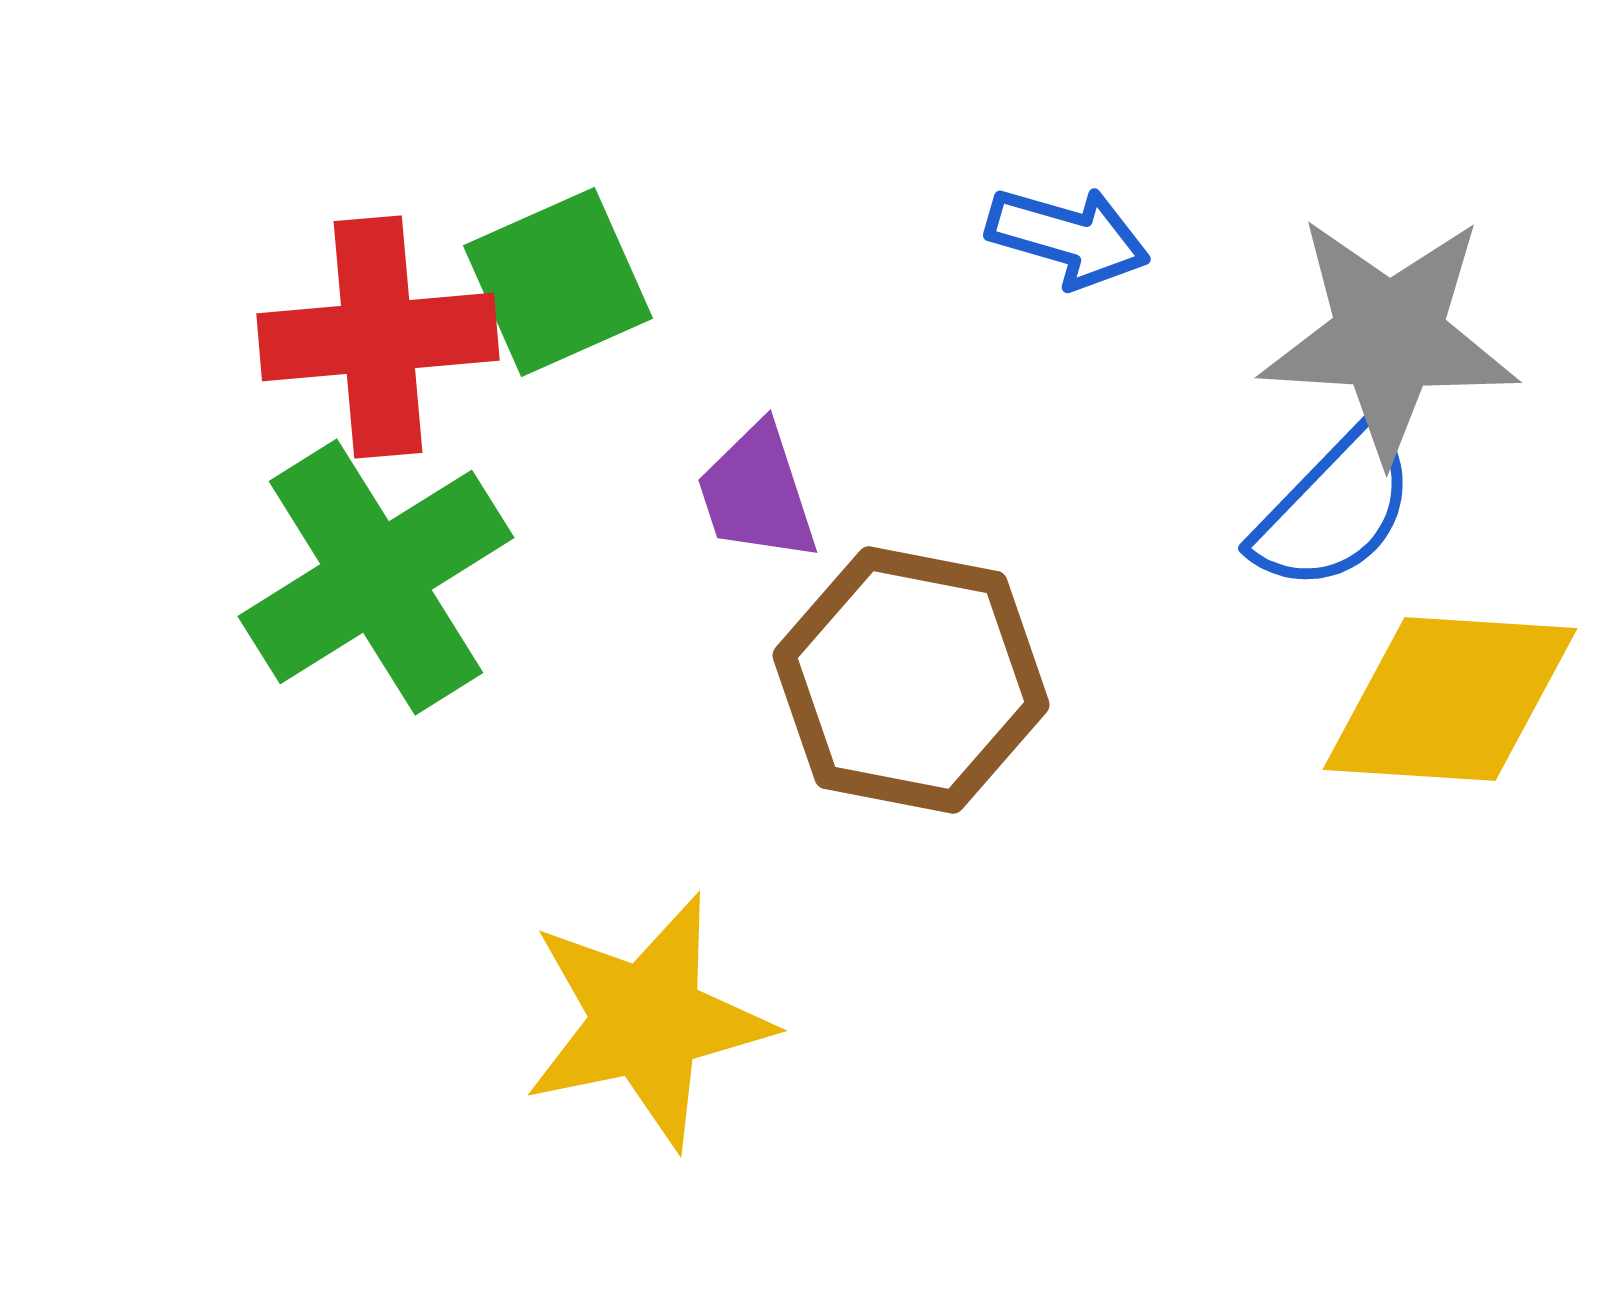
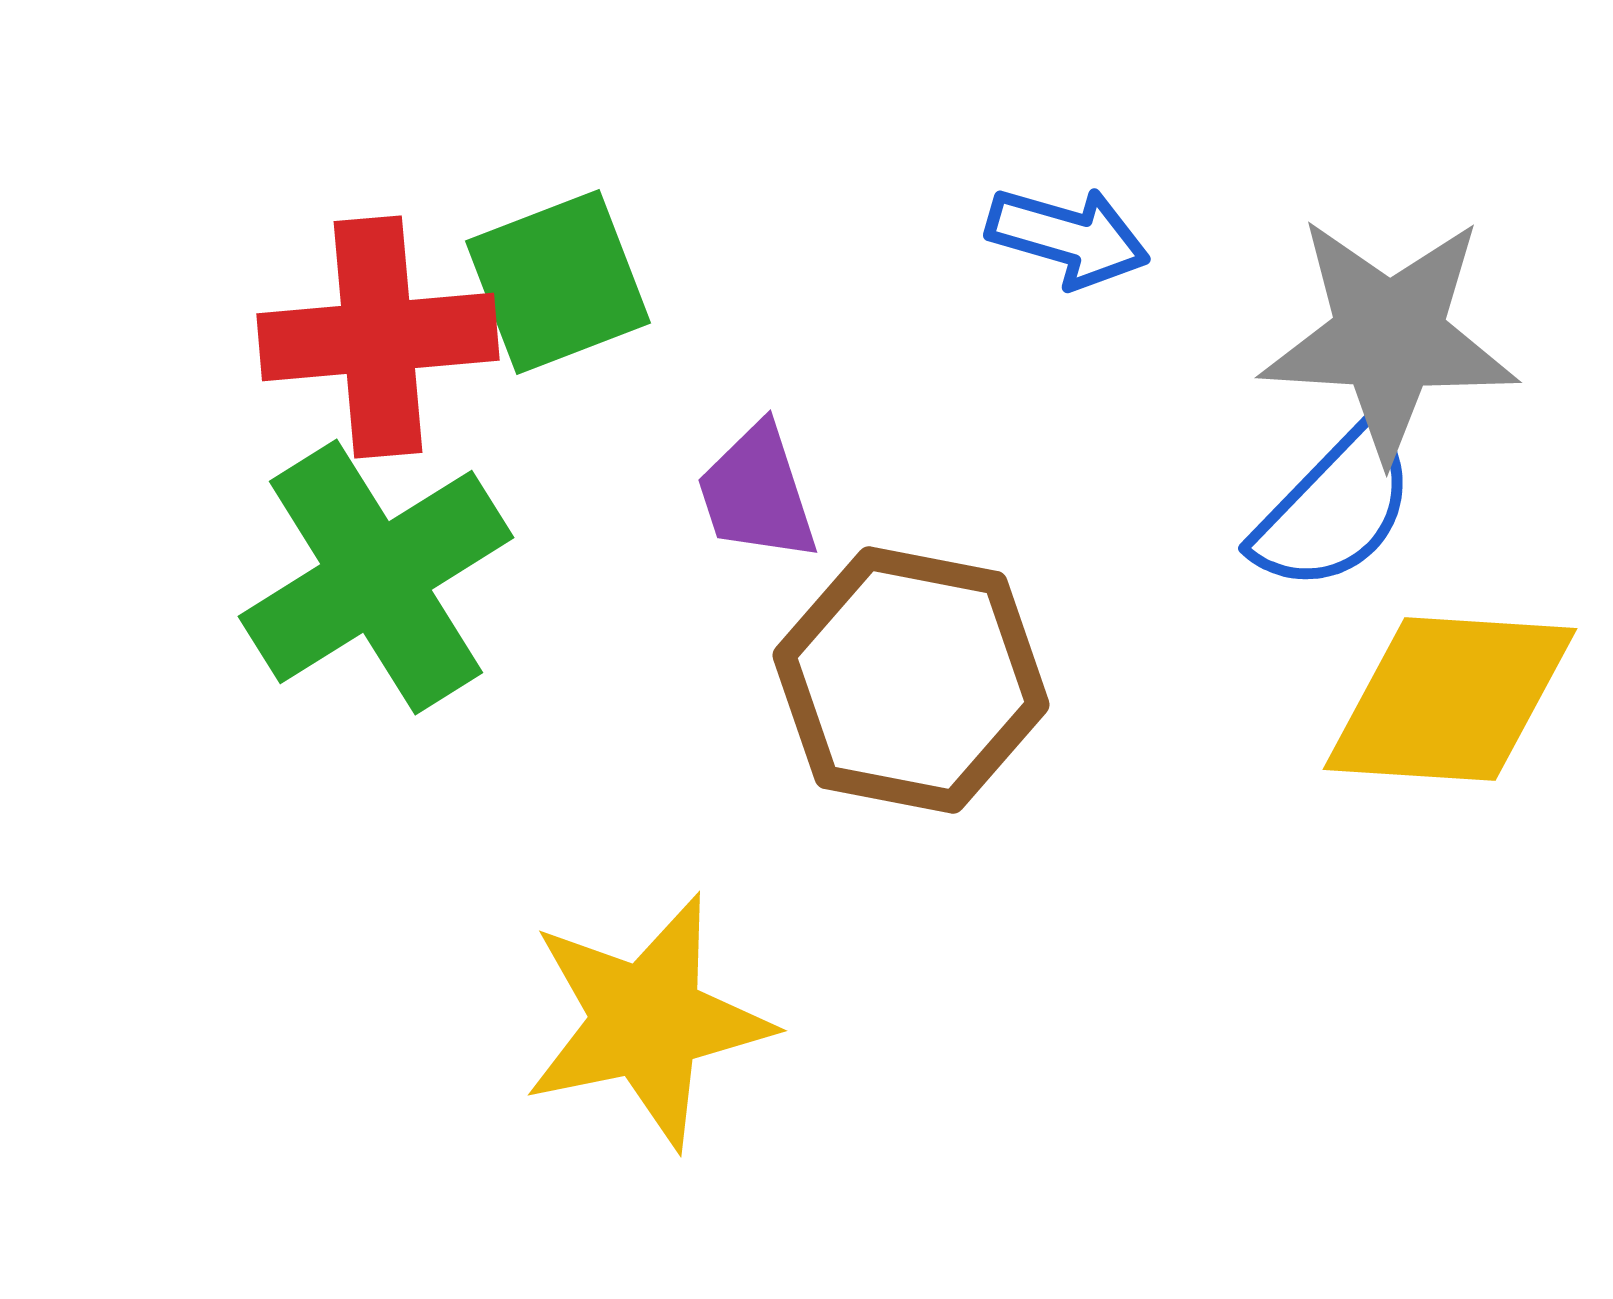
green square: rotated 3 degrees clockwise
